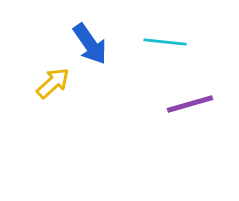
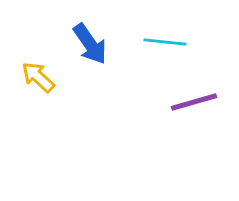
yellow arrow: moved 15 px left, 6 px up; rotated 96 degrees counterclockwise
purple line: moved 4 px right, 2 px up
